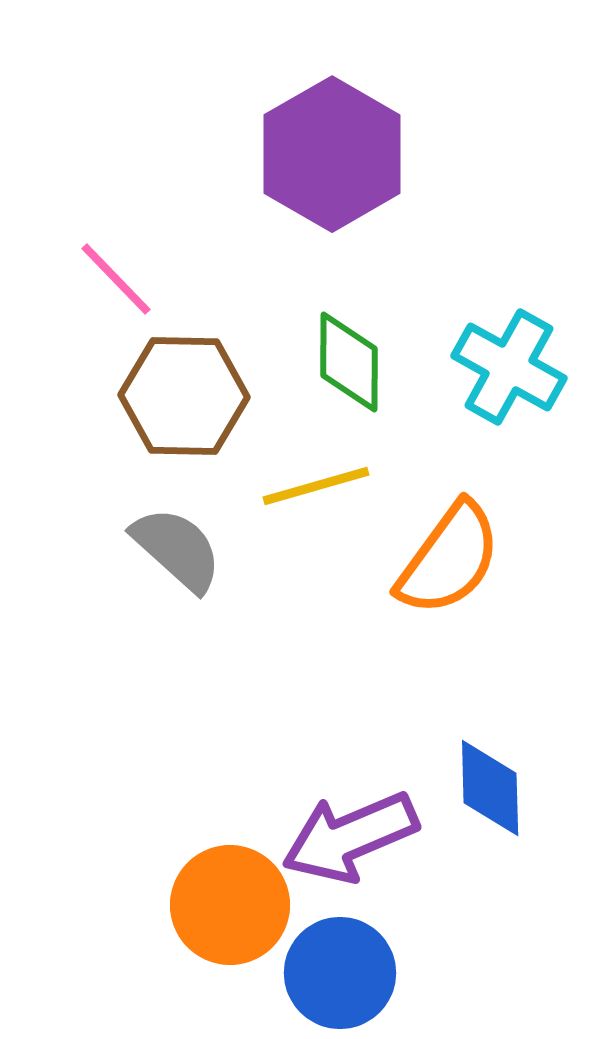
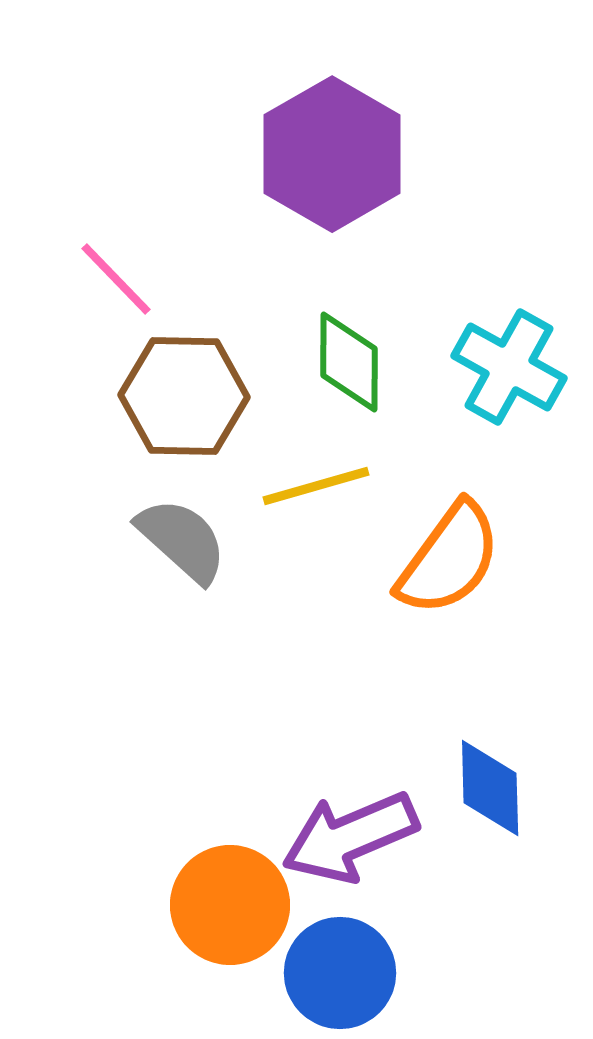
gray semicircle: moved 5 px right, 9 px up
